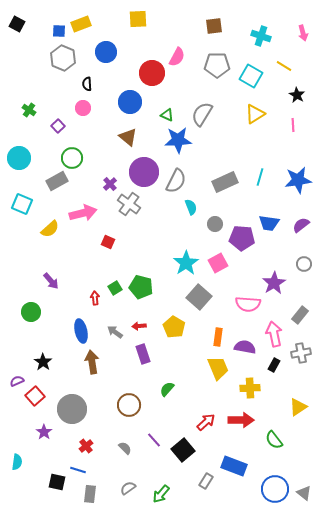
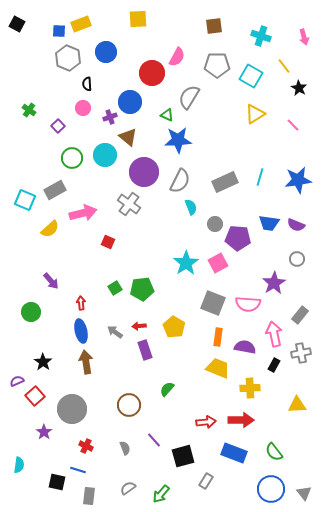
pink arrow at (303, 33): moved 1 px right, 4 px down
gray hexagon at (63, 58): moved 5 px right
yellow line at (284, 66): rotated 21 degrees clockwise
black star at (297, 95): moved 2 px right, 7 px up
gray semicircle at (202, 114): moved 13 px left, 17 px up
pink line at (293, 125): rotated 40 degrees counterclockwise
cyan circle at (19, 158): moved 86 px right, 3 px up
gray rectangle at (57, 181): moved 2 px left, 9 px down
gray semicircle at (176, 181): moved 4 px right
purple cross at (110, 184): moved 67 px up; rotated 24 degrees clockwise
cyan square at (22, 204): moved 3 px right, 4 px up
purple semicircle at (301, 225): moved 5 px left; rotated 120 degrees counterclockwise
purple pentagon at (242, 238): moved 4 px left
gray circle at (304, 264): moved 7 px left, 5 px up
green pentagon at (141, 287): moved 1 px right, 2 px down; rotated 20 degrees counterclockwise
gray square at (199, 297): moved 14 px right, 6 px down; rotated 20 degrees counterclockwise
red arrow at (95, 298): moved 14 px left, 5 px down
purple rectangle at (143, 354): moved 2 px right, 4 px up
brown arrow at (92, 362): moved 6 px left
yellow trapezoid at (218, 368): rotated 45 degrees counterclockwise
yellow triangle at (298, 407): moved 1 px left, 2 px up; rotated 30 degrees clockwise
red arrow at (206, 422): rotated 36 degrees clockwise
green semicircle at (274, 440): moved 12 px down
red cross at (86, 446): rotated 24 degrees counterclockwise
gray semicircle at (125, 448): rotated 24 degrees clockwise
black square at (183, 450): moved 6 px down; rotated 25 degrees clockwise
cyan semicircle at (17, 462): moved 2 px right, 3 px down
blue rectangle at (234, 466): moved 13 px up
blue circle at (275, 489): moved 4 px left
gray triangle at (304, 493): rotated 14 degrees clockwise
gray rectangle at (90, 494): moved 1 px left, 2 px down
